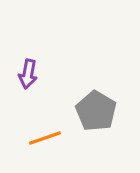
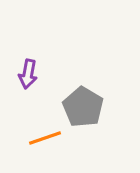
gray pentagon: moved 13 px left, 4 px up
